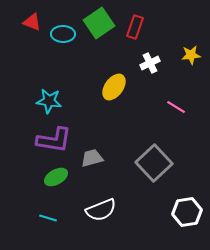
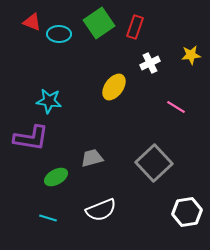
cyan ellipse: moved 4 px left
purple L-shape: moved 23 px left, 2 px up
